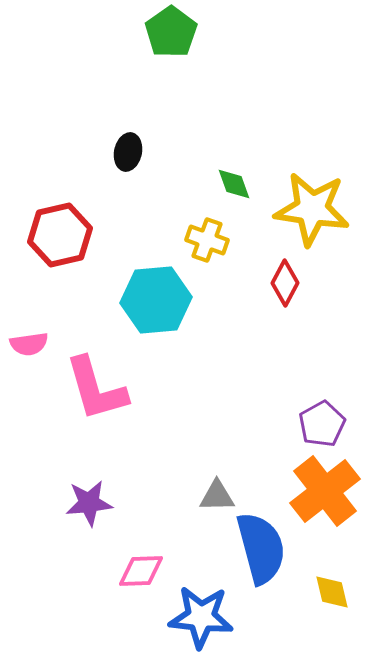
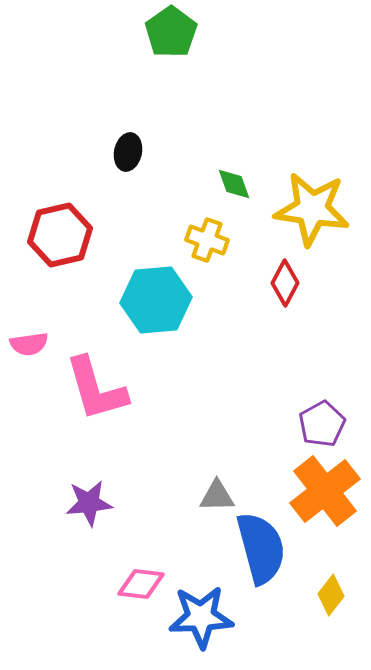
pink diamond: moved 13 px down; rotated 9 degrees clockwise
yellow diamond: moved 1 px left, 3 px down; rotated 51 degrees clockwise
blue star: rotated 8 degrees counterclockwise
